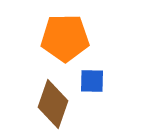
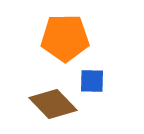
brown diamond: rotated 63 degrees counterclockwise
